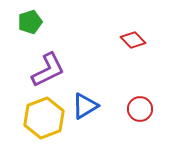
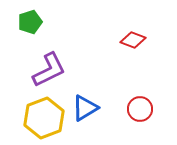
red diamond: rotated 25 degrees counterclockwise
purple L-shape: moved 1 px right
blue triangle: moved 2 px down
